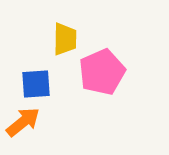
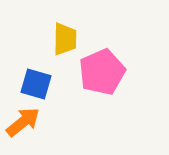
blue square: rotated 20 degrees clockwise
